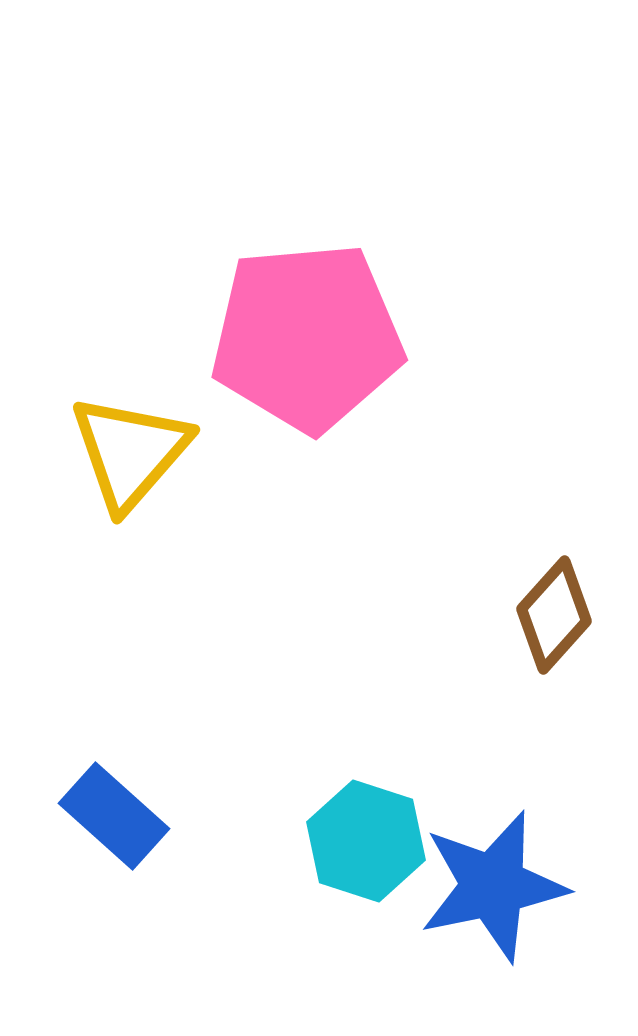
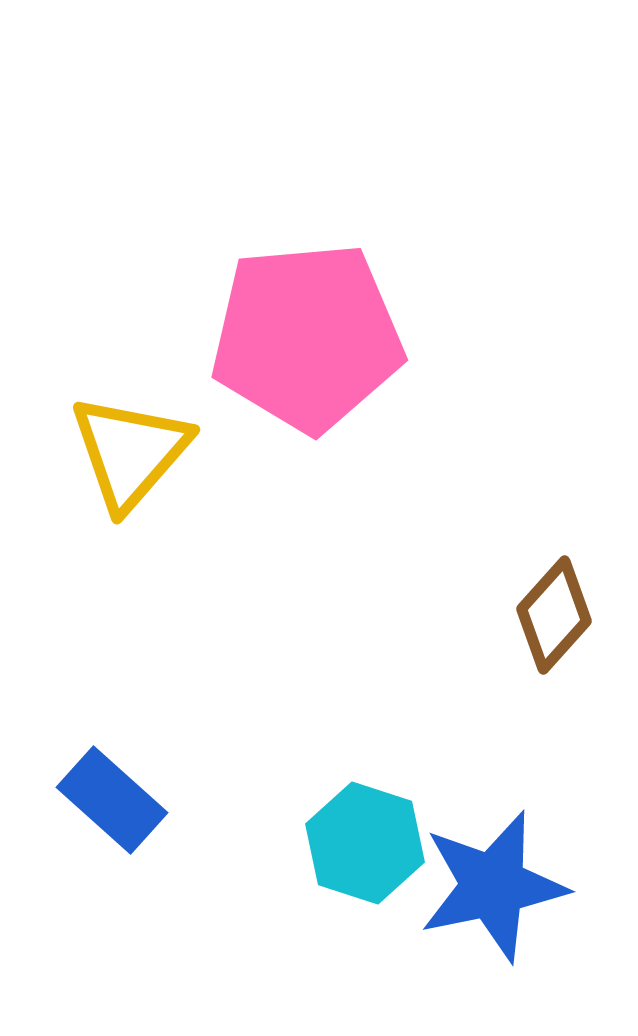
blue rectangle: moved 2 px left, 16 px up
cyan hexagon: moved 1 px left, 2 px down
